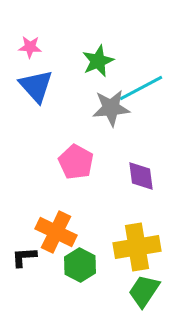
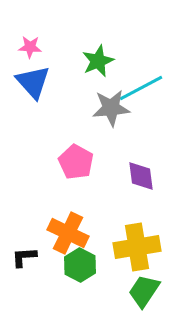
blue triangle: moved 3 px left, 4 px up
orange cross: moved 12 px right, 1 px down
